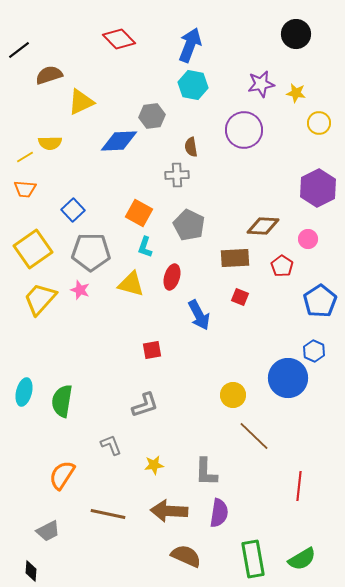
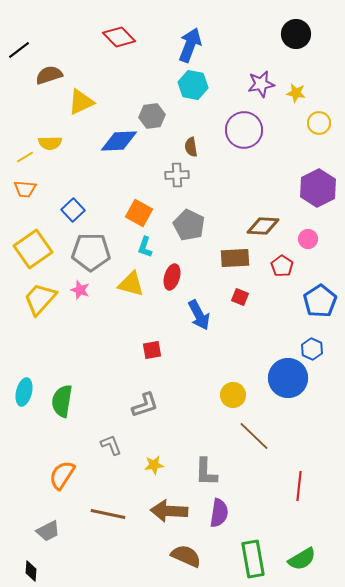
red diamond at (119, 39): moved 2 px up
blue hexagon at (314, 351): moved 2 px left, 2 px up
